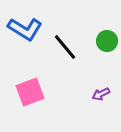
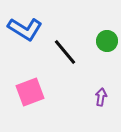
black line: moved 5 px down
purple arrow: moved 3 px down; rotated 126 degrees clockwise
